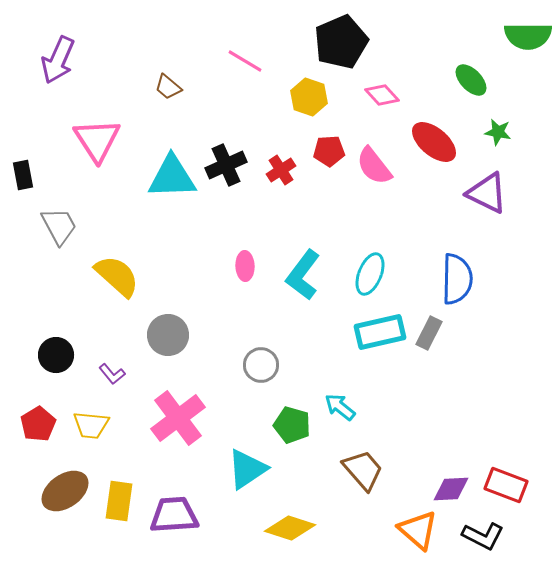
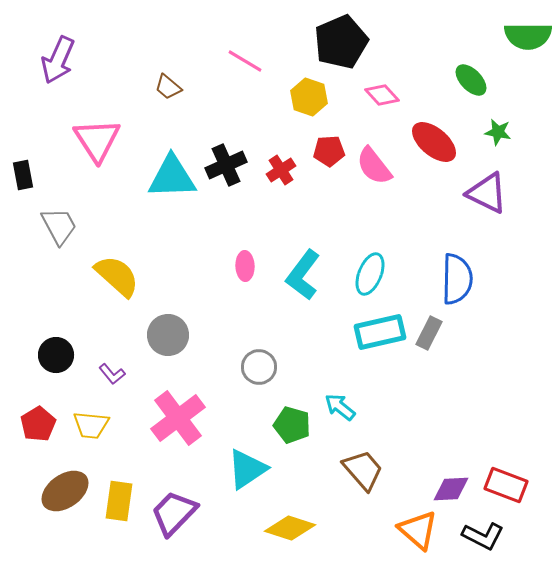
gray circle at (261, 365): moved 2 px left, 2 px down
purple trapezoid at (174, 515): moved 2 px up; rotated 42 degrees counterclockwise
